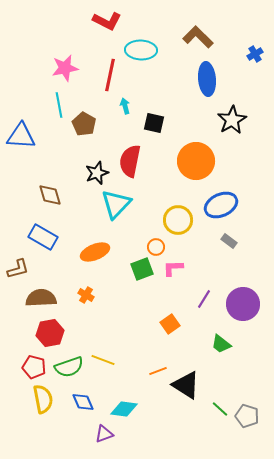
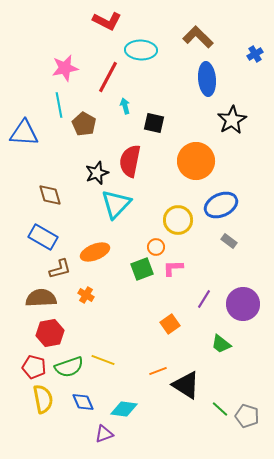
red line at (110, 75): moved 2 px left, 2 px down; rotated 16 degrees clockwise
blue triangle at (21, 136): moved 3 px right, 3 px up
brown L-shape at (18, 269): moved 42 px right
